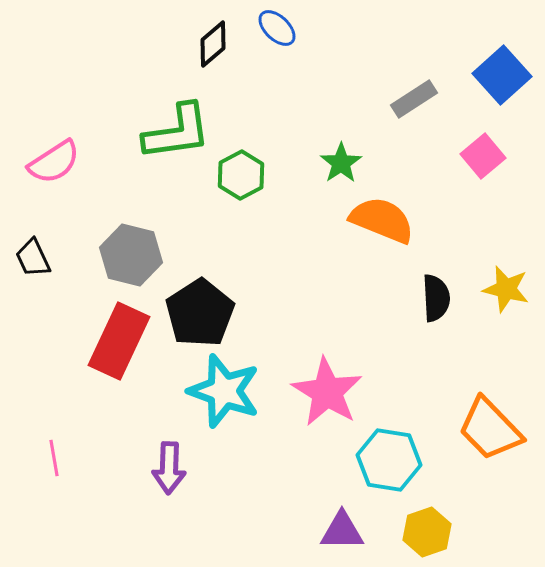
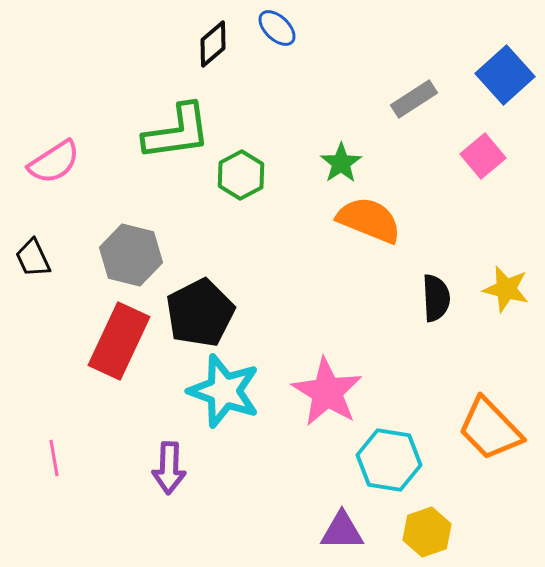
blue square: moved 3 px right
orange semicircle: moved 13 px left
black pentagon: rotated 6 degrees clockwise
